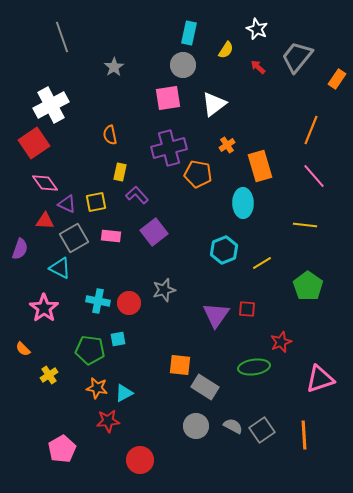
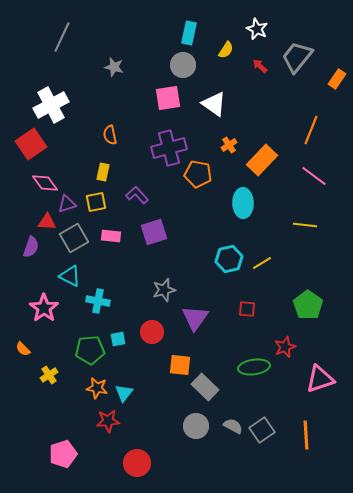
gray line at (62, 37): rotated 44 degrees clockwise
gray star at (114, 67): rotated 24 degrees counterclockwise
red arrow at (258, 67): moved 2 px right, 1 px up
white triangle at (214, 104): rotated 48 degrees counterclockwise
red square at (34, 143): moved 3 px left, 1 px down
orange cross at (227, 145): moved 2 px right
orange rectangle at (260, 166): moved 2 px right, 6 px up; rotated 60 degrees clockwise
yellow rectangle at (120, 172): moved 17 px left
pink line at (314, 176): rotated 12 degrees counterclockwise
purple triangle at (67, 204): rotated 42 degrees counterclockwise
red triangle at (45, 221): moved 2 px right, 1 px down
purple square at (154, 232): rotated 20 degrees clockwise
purple semicircle at (20, 249): moved 11 px right, 2 px up
cyan hexagon at (224, 250): moved 5 px right, 9 px down; rotated 8 degrees clockwise
cyan triangle at (60, 268): moved 10 px right, 8 px down
green pentagon at (308, 286): moved 19 px down
red circle at (129, 303): moved 23 px right, 29 px down
purple triangle at (216, 315): moved 21 px left, 3 px down
red star at (281, 342): moved 4 px right, 5 px down
green pentagon at (90, 350): rotated 12 degrees counterclockwise
gray rectangle at (205, 387): rotated 12 degrees clockwise
cyan triangle at (124, 393): rotated 24 degrees counterclockwise
orange line at (304, 435): moved 2 px right
pink pentagon at (62, 449): moved 1 px right, 5 px down; rotated 12 degrees clockwise
red circle at (140, 460): moved 3 px left, 3 px down
